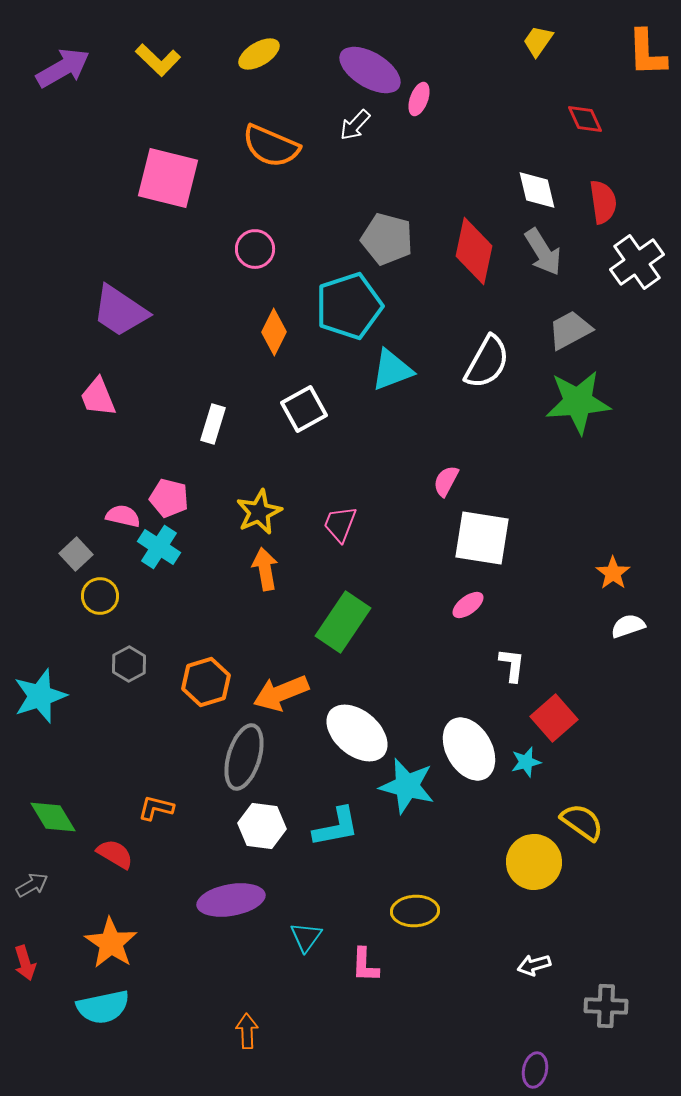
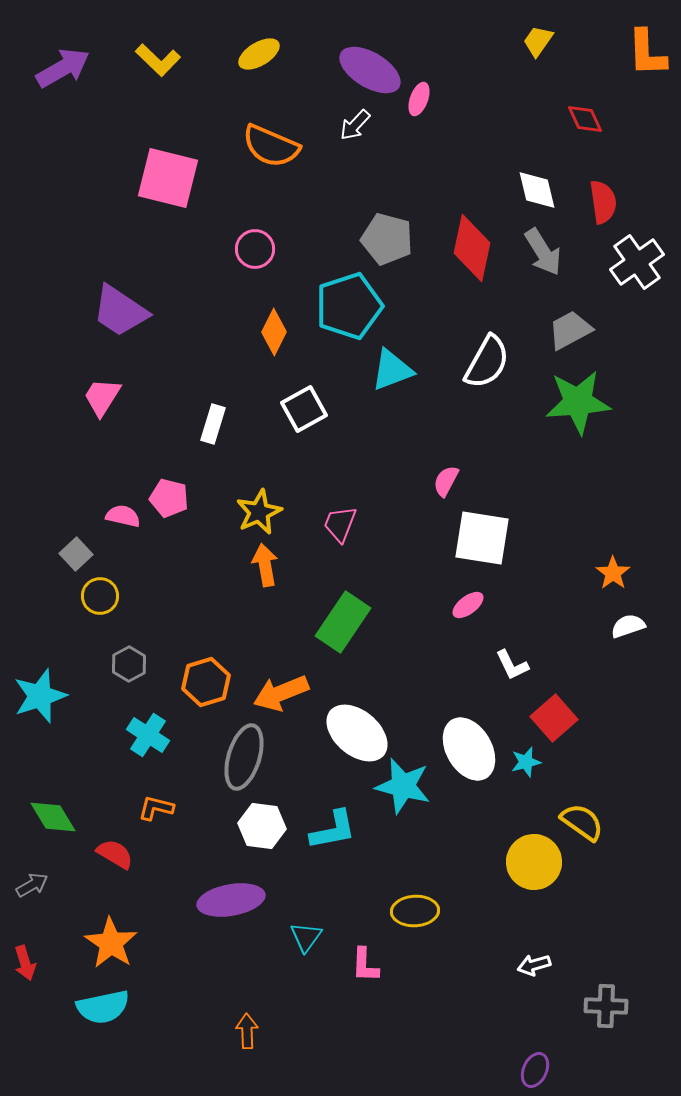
red diamond at (474, 251): moved 2 px left, 3 px up
pink trapezoid at (98, 397): moved 4 px right; rotated 54 degrees clockwise
cyan cross at (159, 547): moved 11 px left, 188 px down
orange arrow at (265, 569): moved 4 px up
white L-shape at (512, 665): rotated 147 degrees clockwise
cyan star at (407, 786): moved 4 px left
cyan L-shape at (336, 827): moved 3 px left, 3 px down
purple ellipse at (535, 1070): rotated 12 degrees clockwise
